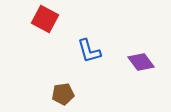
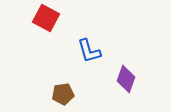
red square: moved 1 px right, 1 px up
purple diamond: moved 15 px left, 17 px down; rotated 56 degrees clockwise
